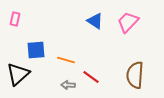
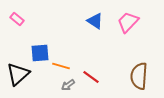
pink rectangle: moved 2 px right; rotated 64 degrees counterclockwise
blue square: moved 4 px right, 3 px down
orange line: moved 5 px left, 6 px down
brown semicircle: moved 4 px right, 1 px down
gray arrow: rotated 40 degrees counterclockwise
